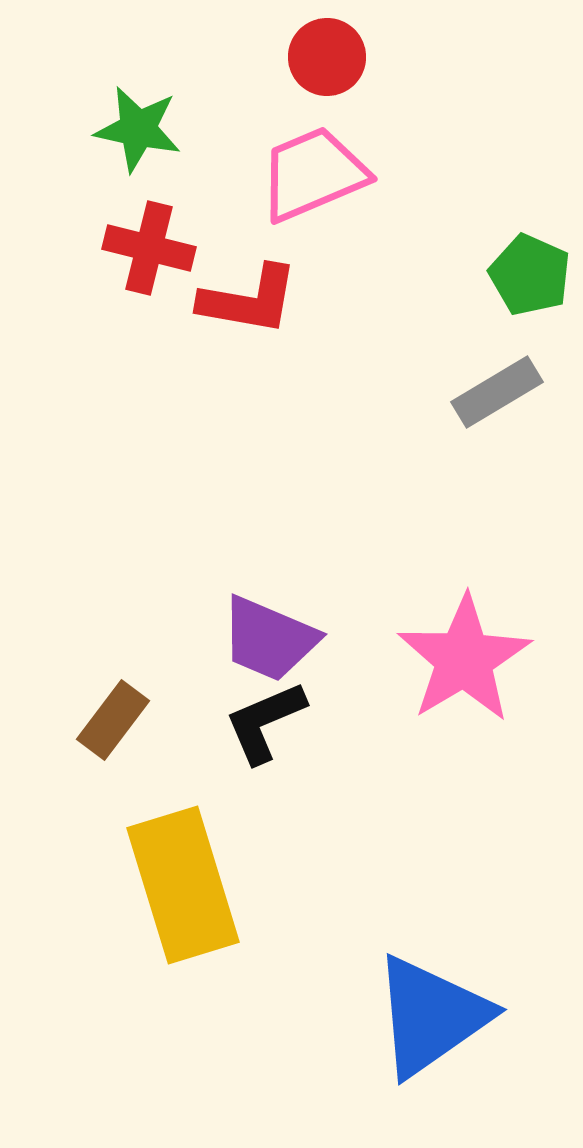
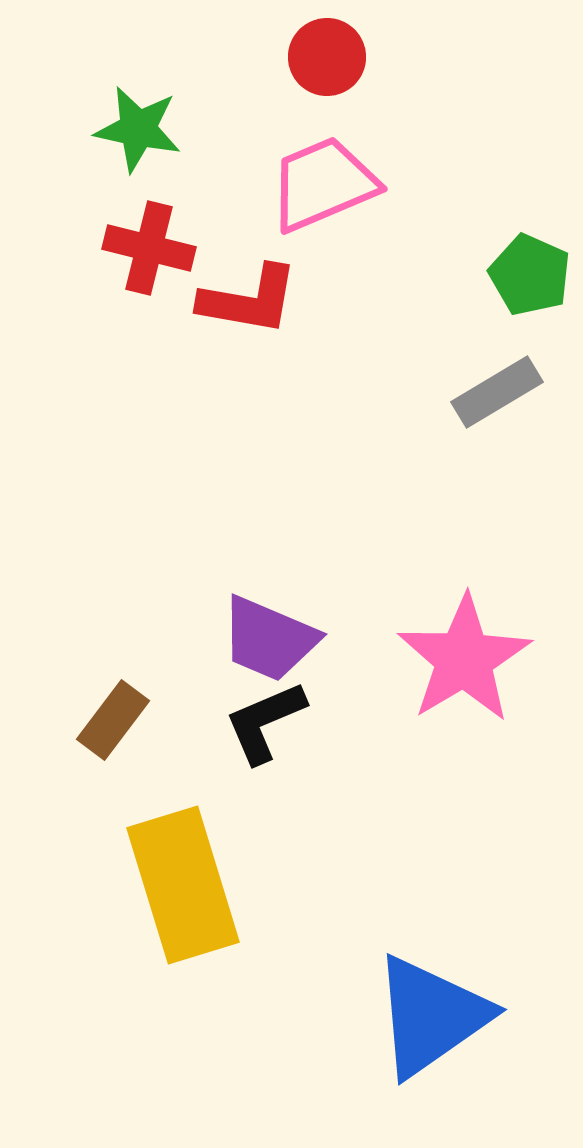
pink trapezoid: moved 10 px right, 10 px down
